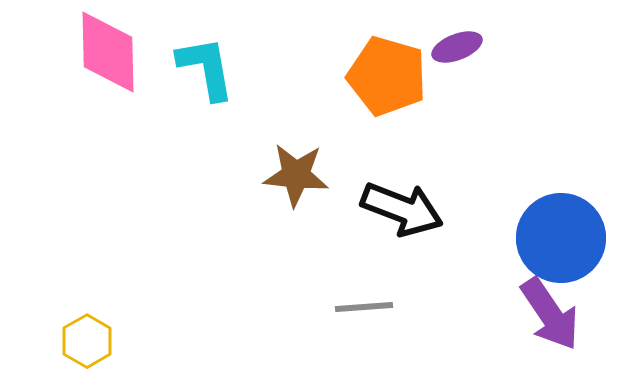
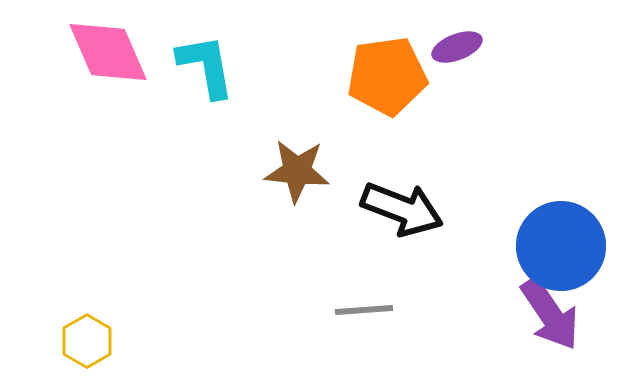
pink diamond: rotated 22 degrees counterclockwise
cyan L-shape: moved 2 px up
orange pentagon: rotated 24 degrees counterclockwise
brown star: moved 1 px right, 4 px up
blue circle: moved 8 px down
gray line: moved 3 px down
